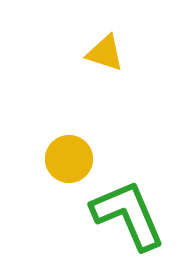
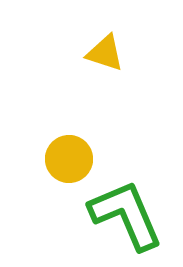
green L-shape: moved 2 px left
